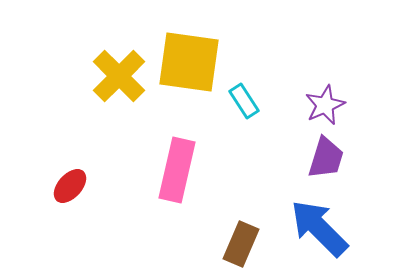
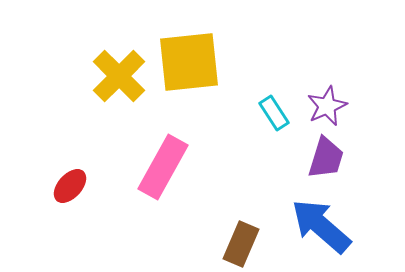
yellow square: rotated 14 degrees counterclockwise
cyan rectangle: moved 30 px right, 12 px down
purple star: moved 2 px right, 1 px down
pink rectangle: moved 14 px left, 3 px up; rotated 16 degrees clockwise
blue arrow: moved 2 px right, 2 px up; rotated 4 degrees counterclockwise
